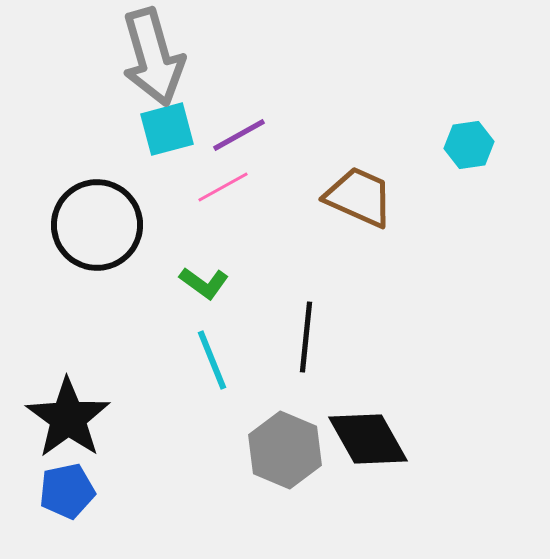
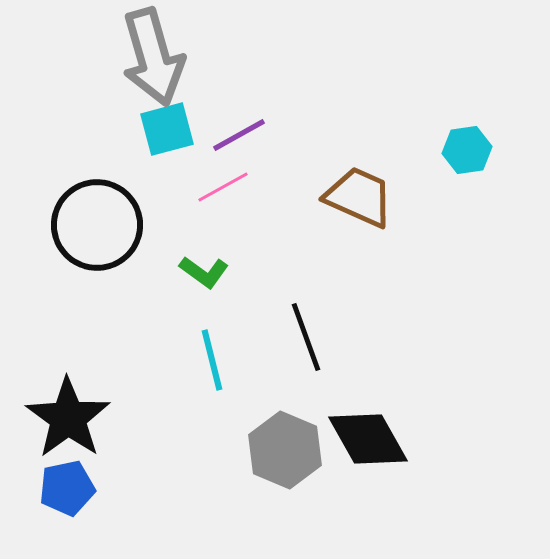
cyan hexagon: moved 2 px left, 5 px down
green L-shape: moved 11 px up
black line: rotated 26 degrees counterclockwise
cyan line: rotated 8 degrees clockwise
blue pentagon: moved 3 px up
